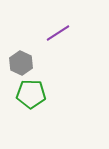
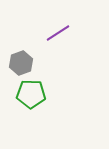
gray hexagon: rotated 15 degrees clockwise
